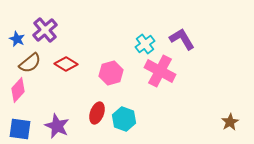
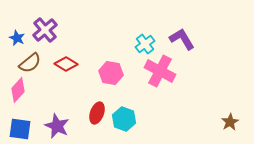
blue star: moved 1 px up
pink hexagon: rotated 25 degrees clockwise
